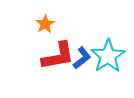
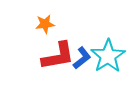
orange star: rotated 24 degrees clockwise
